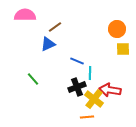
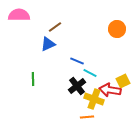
pink semicircle: moved 6 px left
yellow square: moved 32 px down; rotated 24 degrees counterclockwise
cyan line: rotated 64 degrees counterclockwise
green line: rotated 40 degrees clockwise
black cross: moved 1 px up; rotated 18 degrees counterclockwise
yellow cross: rotated 18 degrees counterclockwise
